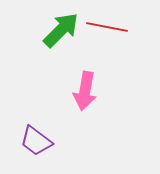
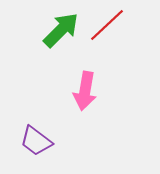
red line: moved 2 px up; rotated 54 degrees counterclockwise
